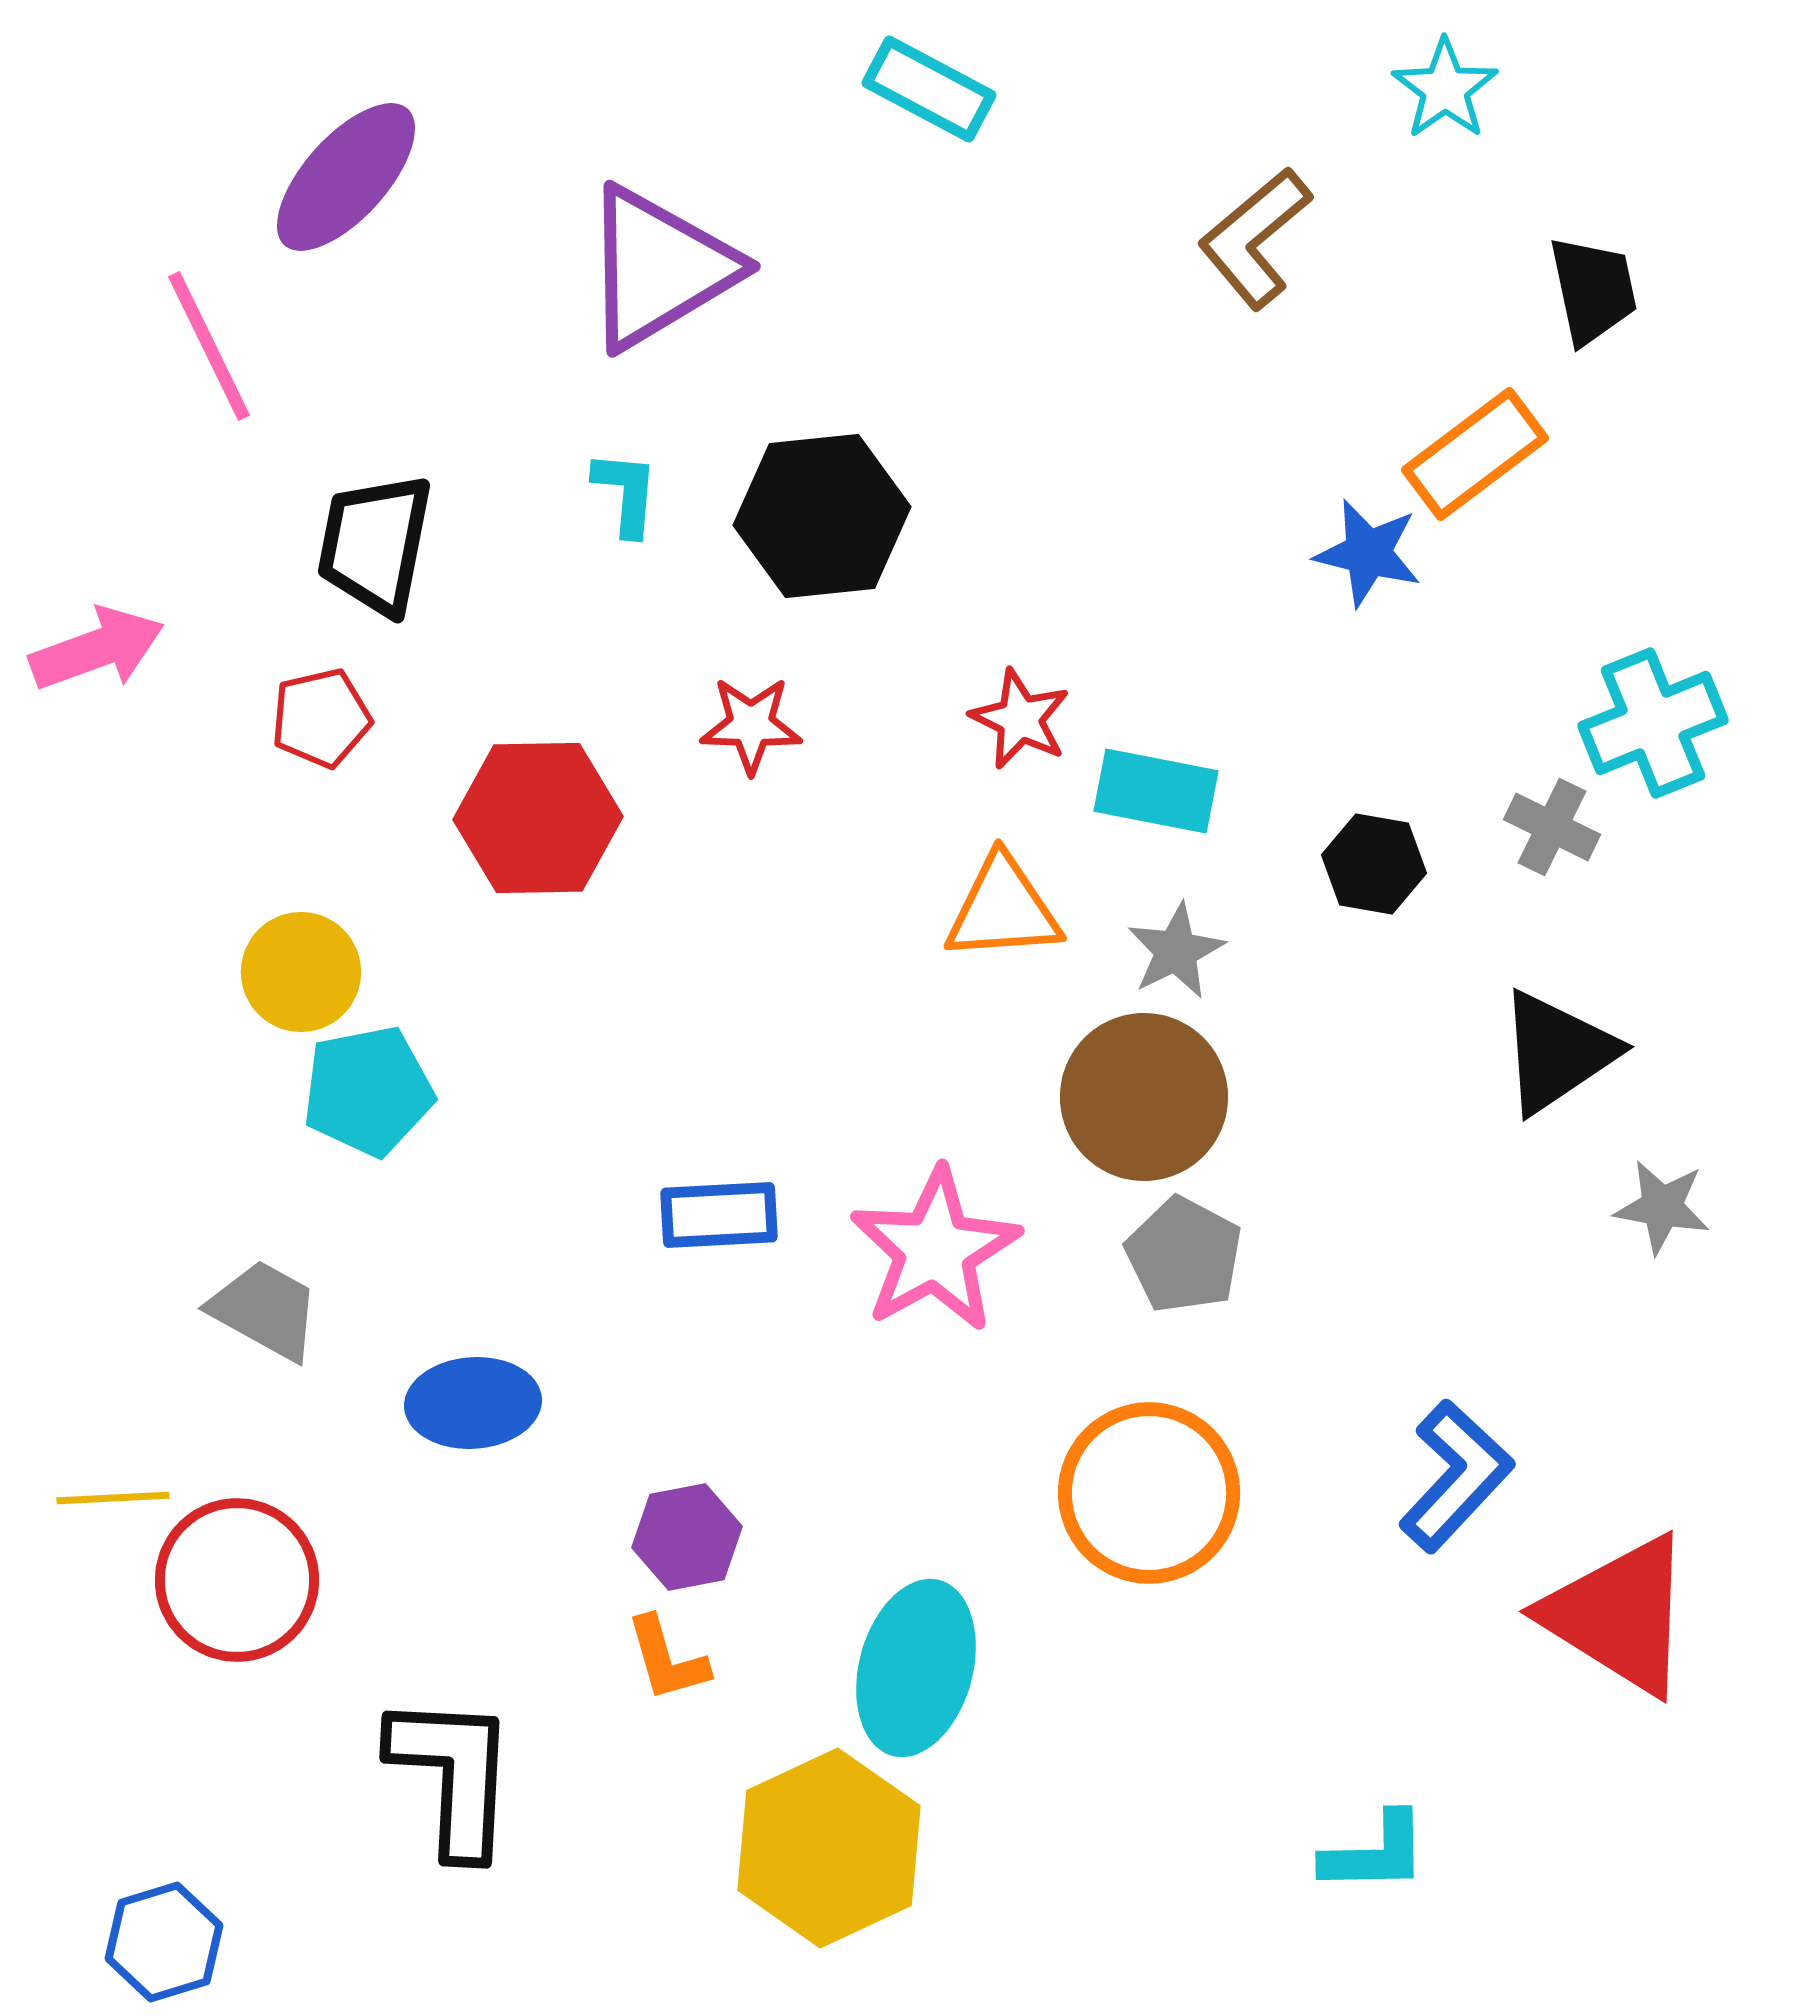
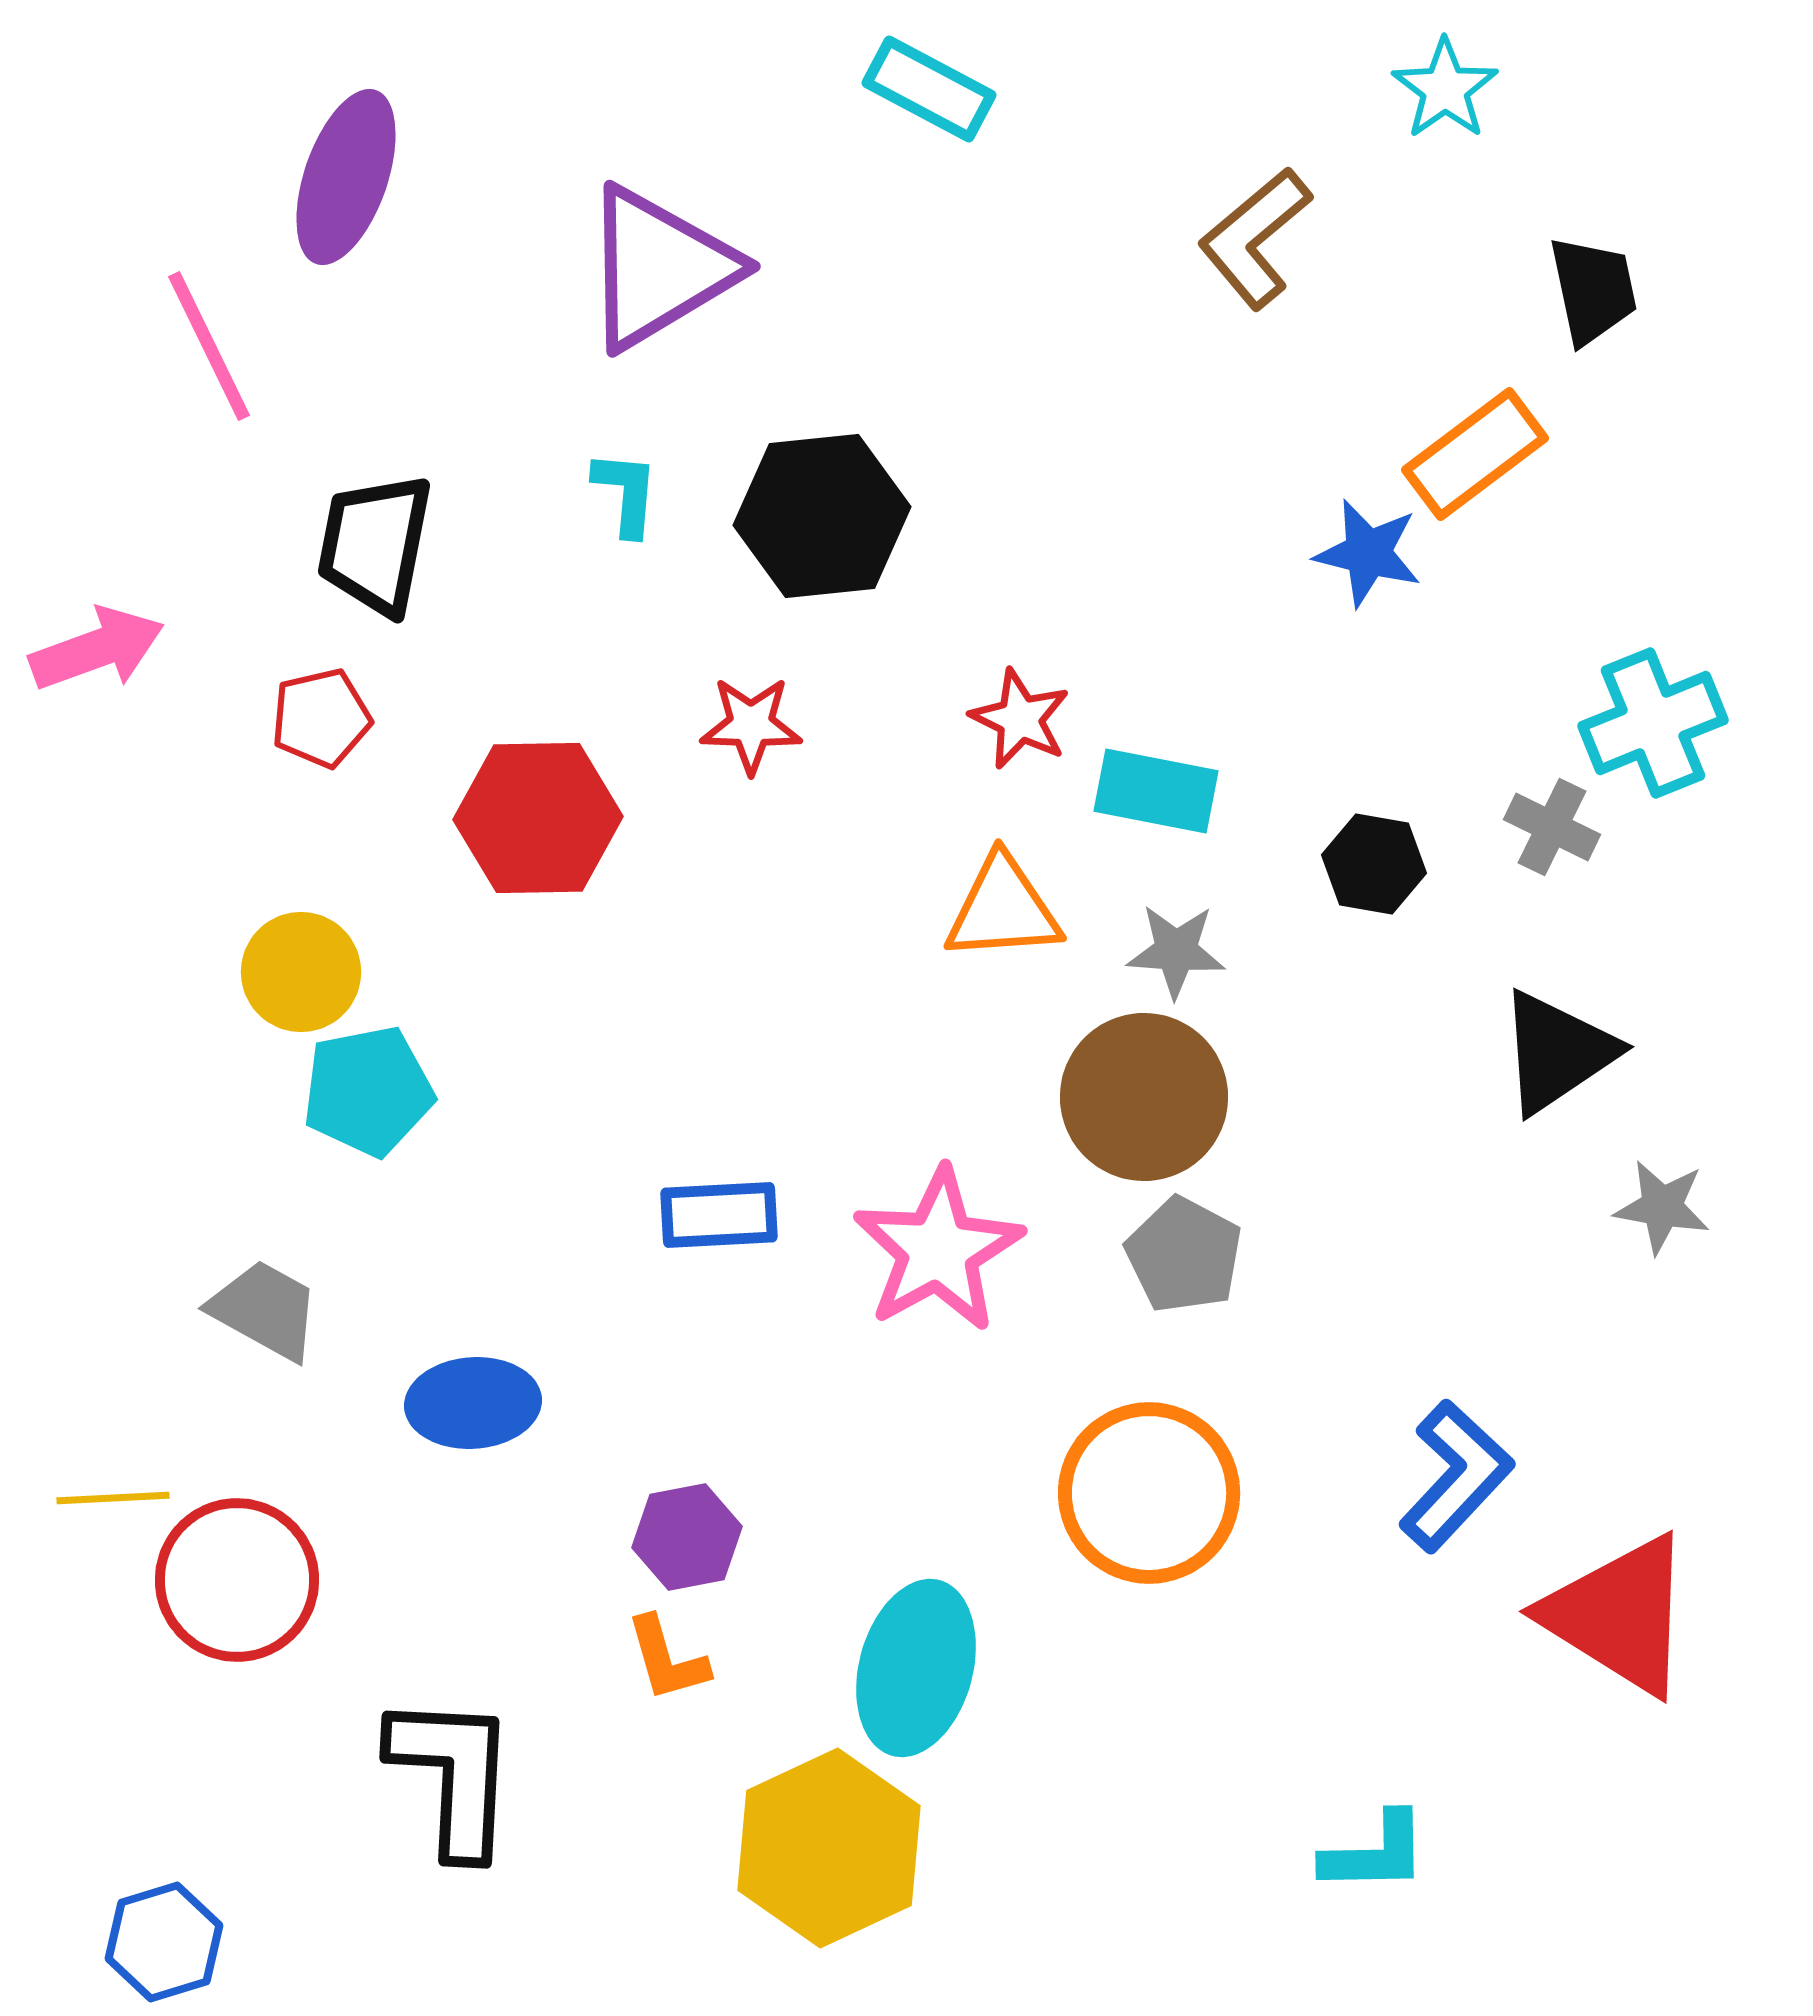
purple ellipse at (346, 177): rotated 23 degrees counterclockwise
gray star at (1176, 951): rotated 30 degrees clockwise
pink star at (935, 1250): moved 3 px right
